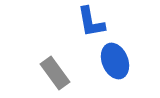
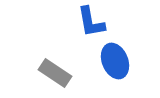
gray rectangle: rotated 20 degrees counterclockwise
